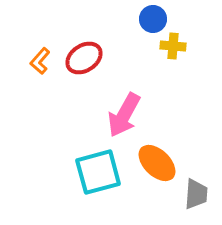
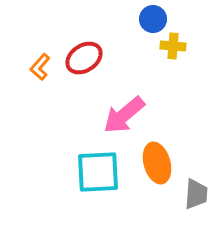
orange L-shape: moved 6 px down
pink arrow: rotated 21 degrees clockwise
orange ellipse: rotated 30 degrees clockwise
cyan square: rotated 12 degrees clockwise
